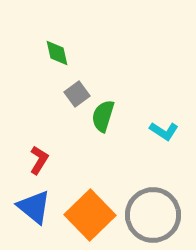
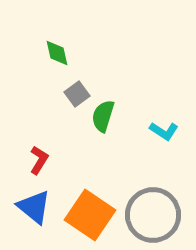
orange square: rotated 12 degrees counterclockwise
